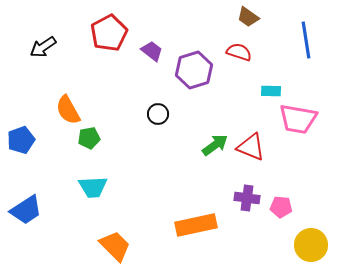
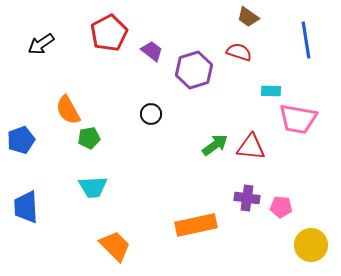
black arrow: moved 2 px left, 3 px up
black circle: moved 7 px left
red triangle: rotated 16 degrees counterclockwise
blue trapezoid: moved 3 px up; rotated 120 degrees clockwise
